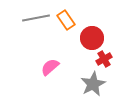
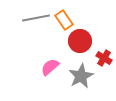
orange rectangle: moved 2 px left
red circle: moved 12 px left, 3 px down
red cross: moved 1 px up; rotated 28 degrees counterclockwise
gray star: moved 12 px left, 8 px up
